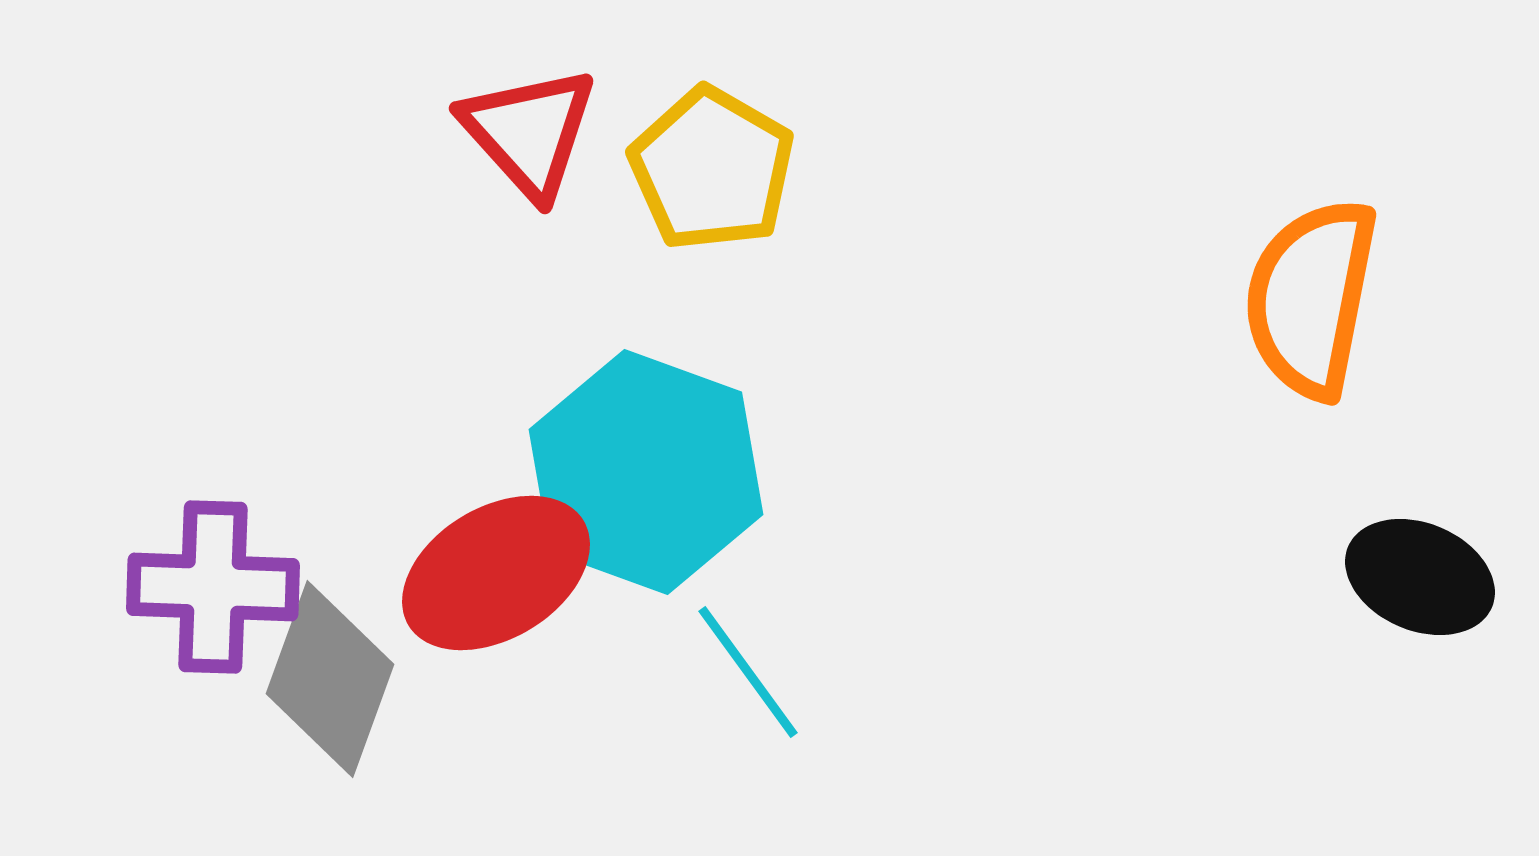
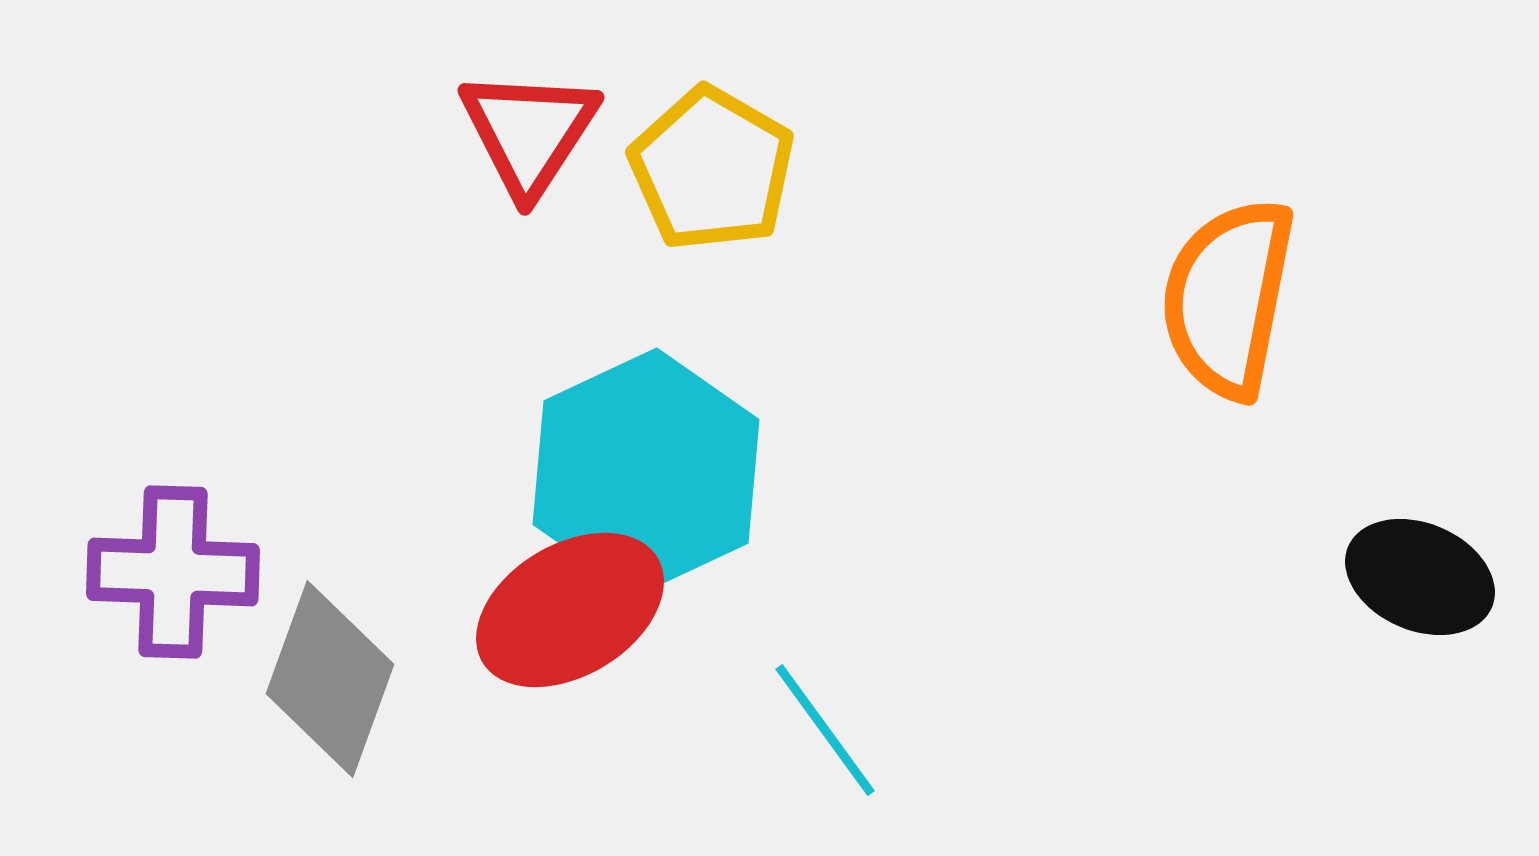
red triangle: rotated 15 degrees clockwise
orange semicircle: moved 83 px left
cyan hexagon: rotated 15 degrees clockwise
red ellipse: moved 74 px right, 37 px down
purple cross: moved 40 px left, 15 px up
cyan line: moved 77 px right, 58 px down
